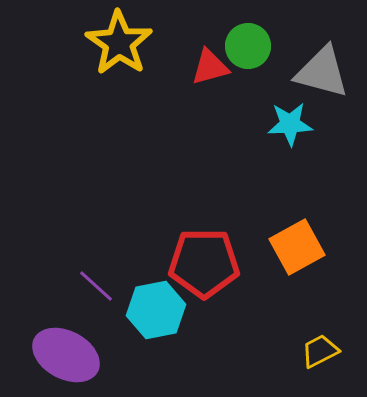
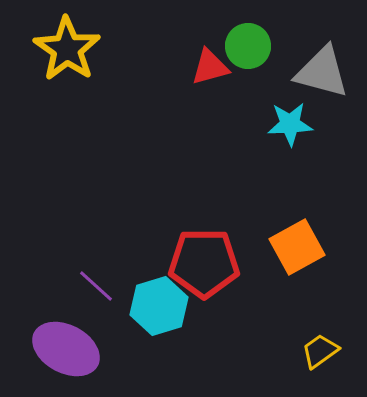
yellow star: moved 52 px left, 6 px down
cyan hexagon: moved 3 px right, 4 px up; rotated 6 degrees counterclockwise
yellow trapezoid: rotated 9 degrees counterclockwise
purple ellipse: moved 6 px up
